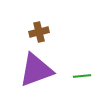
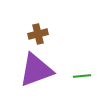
brown cross: moved 1 px left, 2 px down
